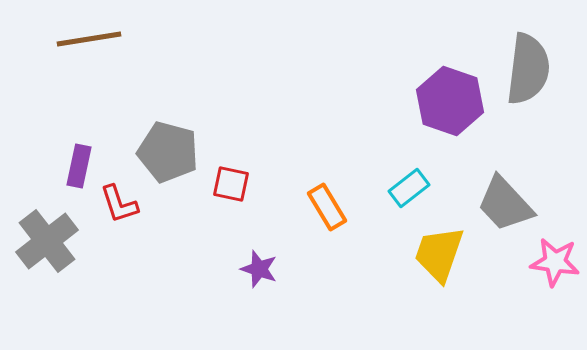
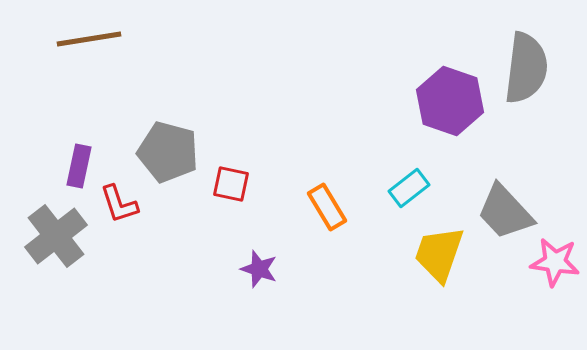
gray semicircle: moved 2 px left, 1 px up
gray trapezoid: moved 8 px down
gray cross: moved 9 px right, 5 px up
